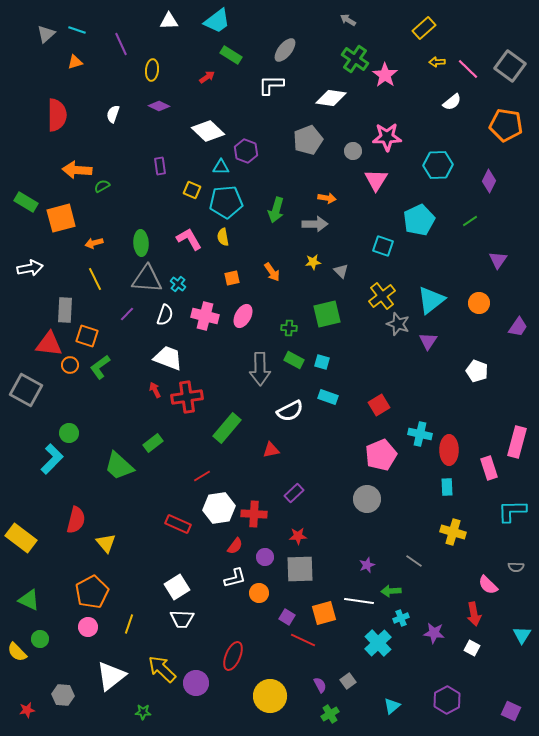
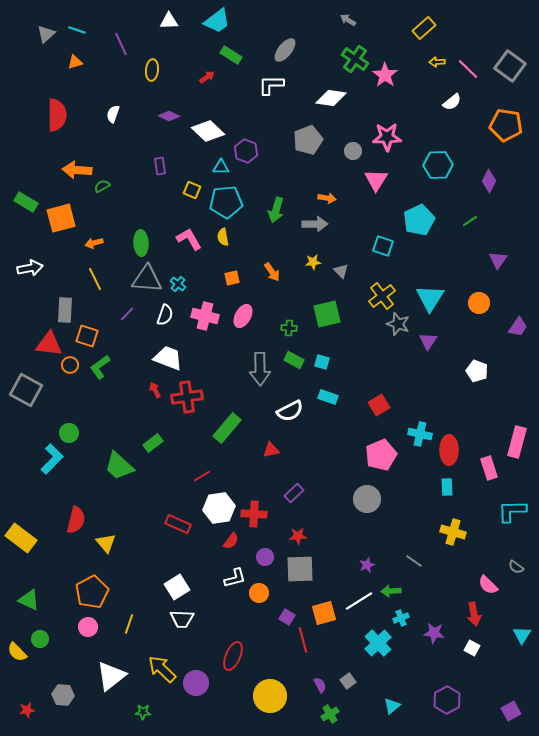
purple diamond at (159, 106): moved 10 px right, 10 px down
cyan triangle at (431, 300): moved 1 px left, 2 px up; rotated 20 degrees counterclockwise
red semicircle at (235, 546): moved 4 px left, 5 px up
gray semicircle at (516, 567): rotated 35 degrees clockwise
white line at (359, 601): rotated 40 degrees counterclockwise
red line at (303, 640): rotated 50 degrees clockwise
purple square at (511, 711): rotated 36 degrees clockwise
